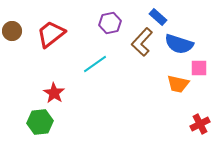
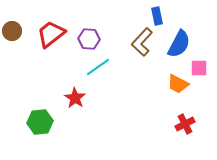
blue rectangle: moved 1 px left, 1 px up; rotated 36 degrees clockwise
purple hexagon: moved 21 px left, 16 px down; rotated 15 degrees clockwise
blue semicircle: rotated 80 degrees counterclockwise
cyan line: moved 3 px right, 3 px down
orange trapezoid: rotated 15 degrees clockwise
red star: moved 21 px right, 5 px down
red cross: moved 15 px left
